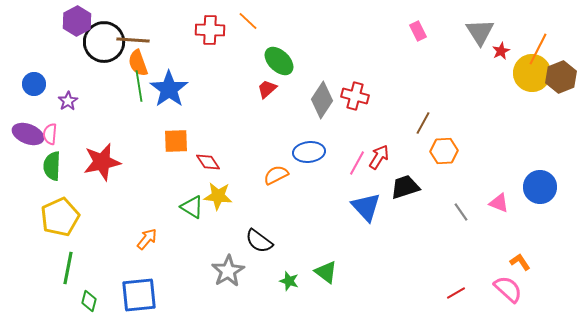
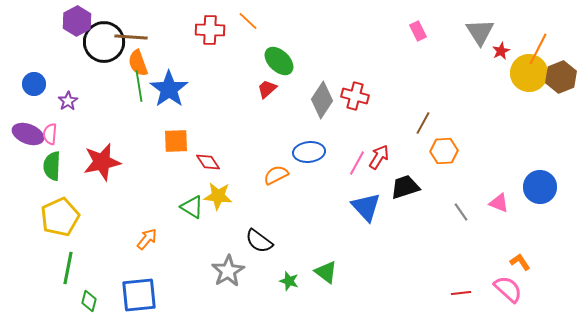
brown line at (133, 40): moved 2 px left, 3 px up
yellow circle at (532, 73): moved 3 px left
red line at (456, 293): moved 5 px right; rotated 24 degrees clockwise
